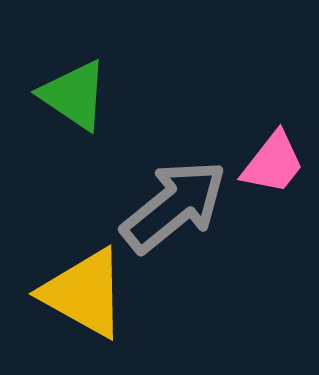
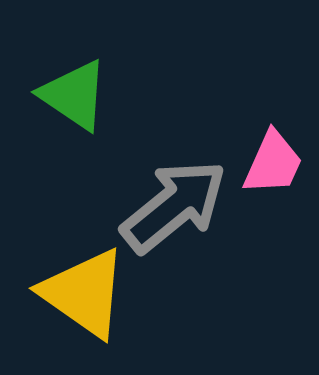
pink trapezoid: rotated 14 degrees counterclockwise
yellow triangle: rotated 6 degrees clockwise
